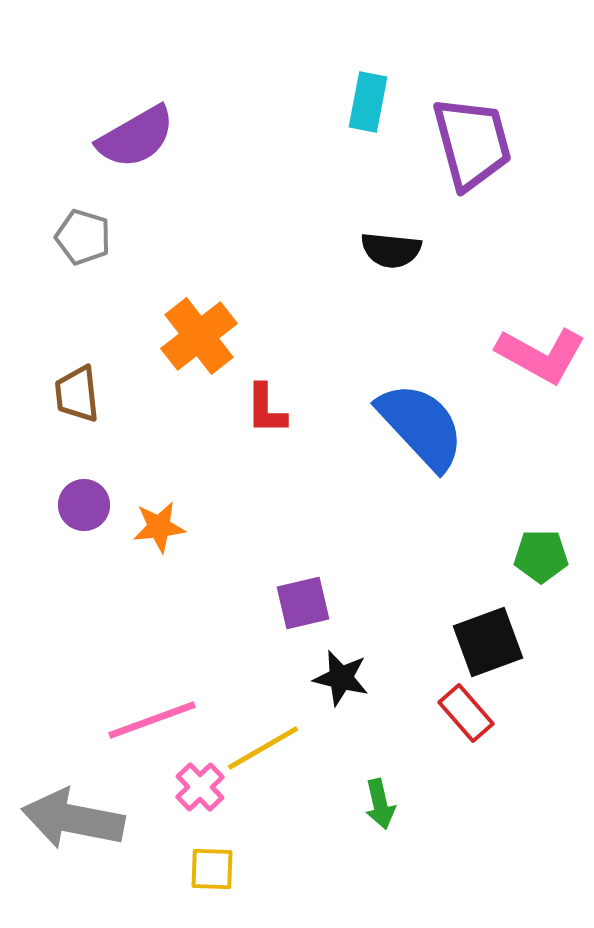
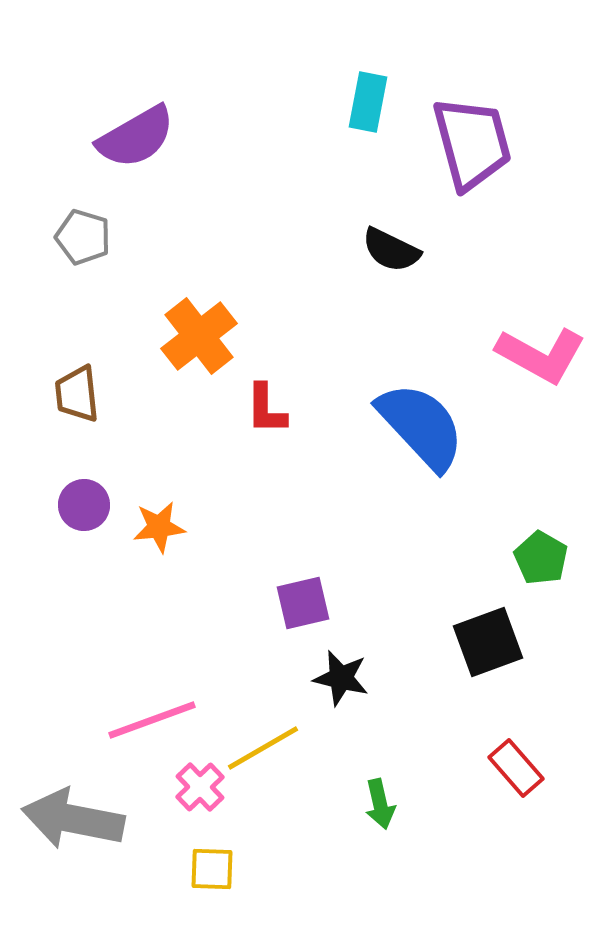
black semicircle: rotated 20 degrees clockwise
green pentagon: moved 2 px down; rotated 30 degrees clockwise
red rectangle: moved 50 px right, 55 px down
